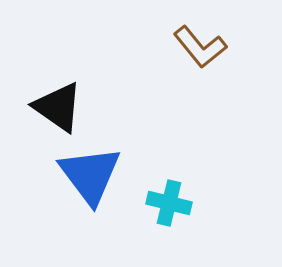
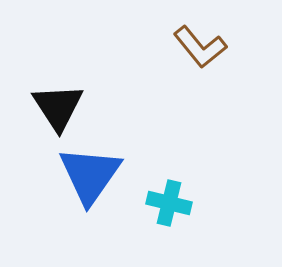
black triangle: rotated 22 degrees clockwise
blue triangle: rotated 12 degrees clockwise
